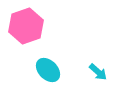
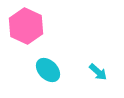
pink hexagon: rotated 16 degrees counterclockwise
